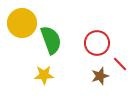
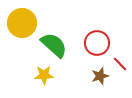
green semicircle: moved 3 px right, 5 px down; rotated 28 degrees counterclockwise
